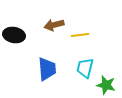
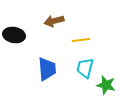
brown arrow: moved 4 px up
yellow line: moved 1 px right, 5 px down
